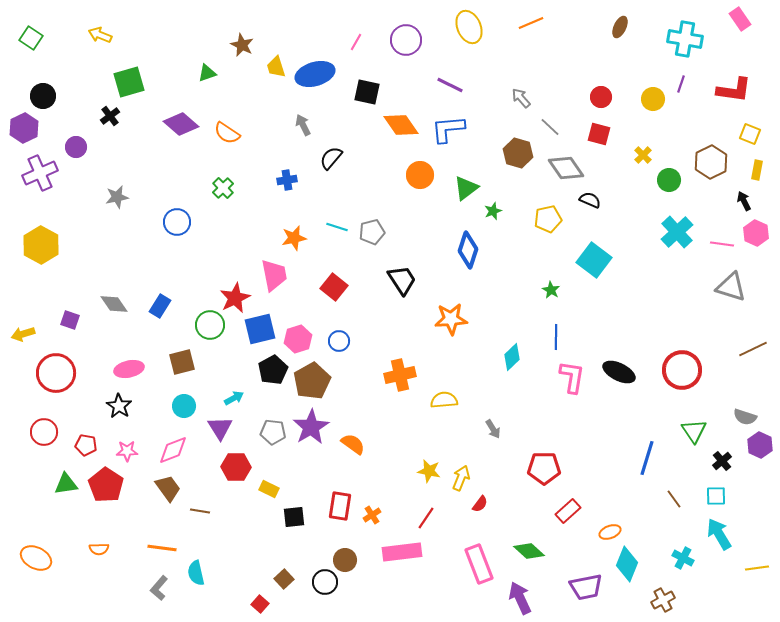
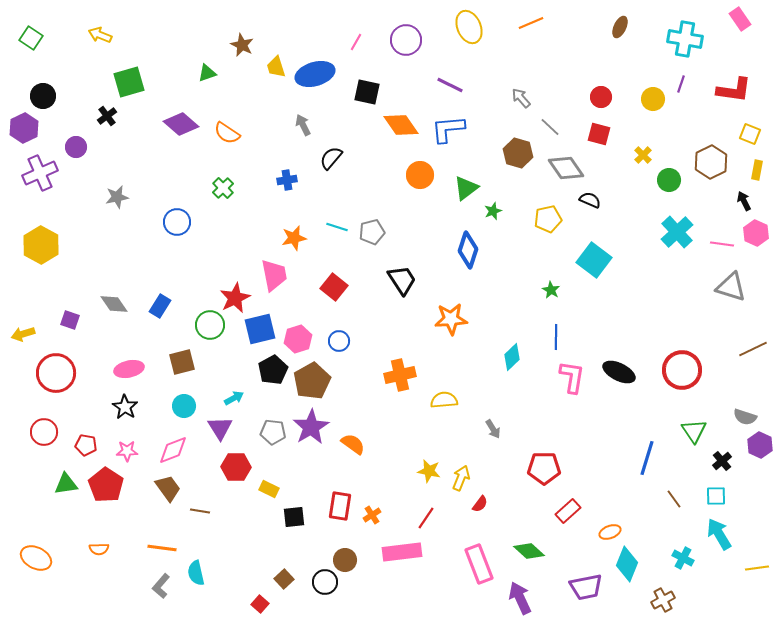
black cross at (110, 116): moved 3 px left
black star at (119, 406): moved 6 px right, 1 px down
gray L-shape at (159, 588): moved 2 px right, 2 px up
